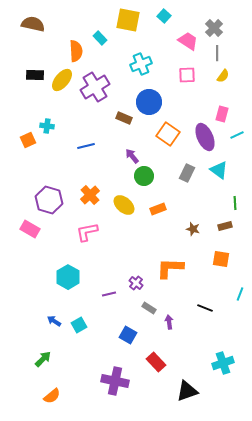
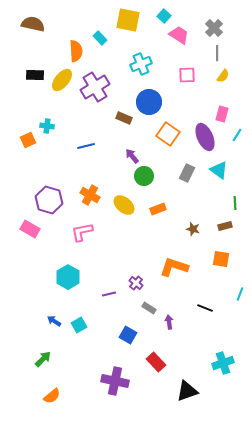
pink trapezoid at (188, 41): moved 9 px left, 6 px up
cyan line at (237, 135): rotated 32 degrees counterclockwise
orange cross at (90, 195): rotated 18 degrees counterclockwise
pink L-shape at (87, 232): moved 5 px left
orange L-shape at (170, 268): moved 4 px right, 1 px up; rotated 16 degrees clockwise
